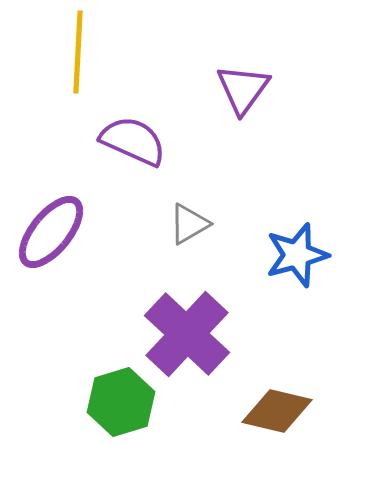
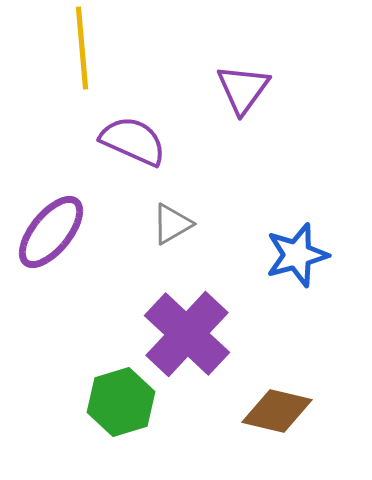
yellow line: moved 4 px right, 4 px up; rotated 8 degrees counterclockwise
gray triangle: moved 17 px left
